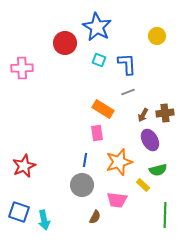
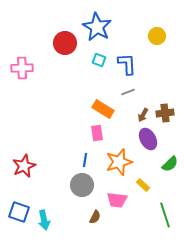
purple ellipse: moved 2 px left, 1 px up
green semicircle: moved 12 px right, 6 px up; rotated 30 degrees counterclockwise
green line: rotated 20 degrees counterclockwise
